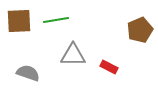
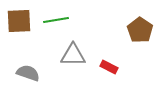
brown pentagon: rotated 15 degrees counterclockwise
